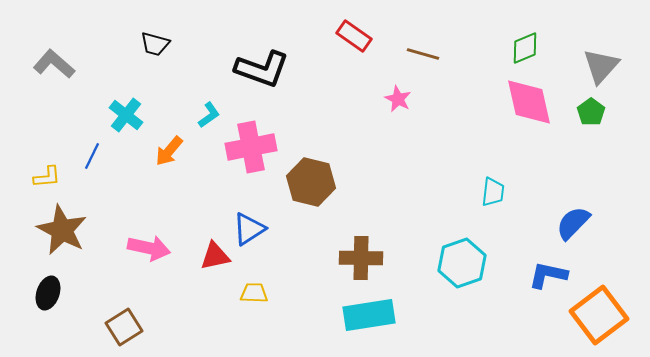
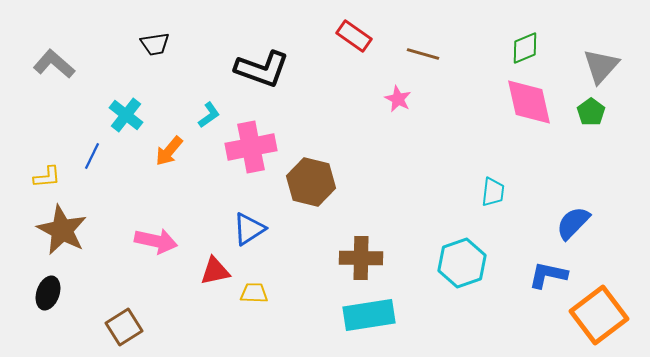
black trapezoid: rotated 24 degrees counterclockwise
pink arrow: moved 7 px right, 7 px up
red triangle: moved 15 px down
